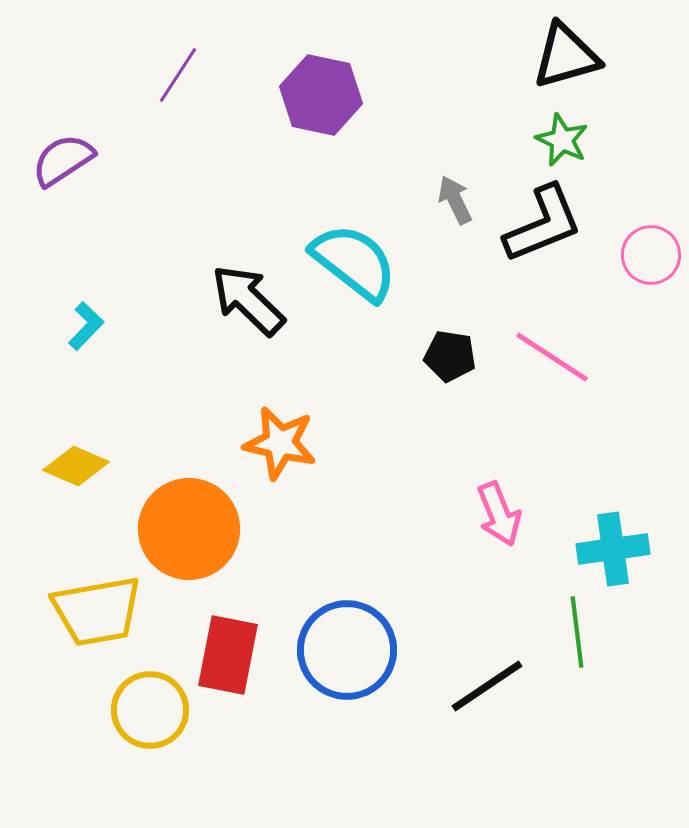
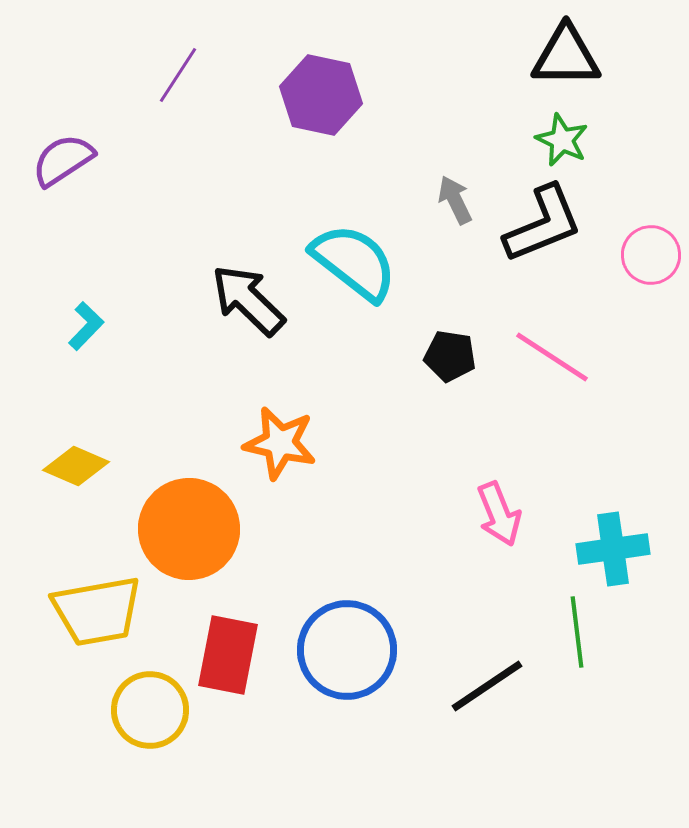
black triangle: rotated 16 degrees clockwise
